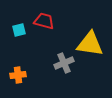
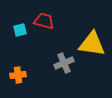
cyan square: moved 1 px right
yellow triangle: moved 2 px right
